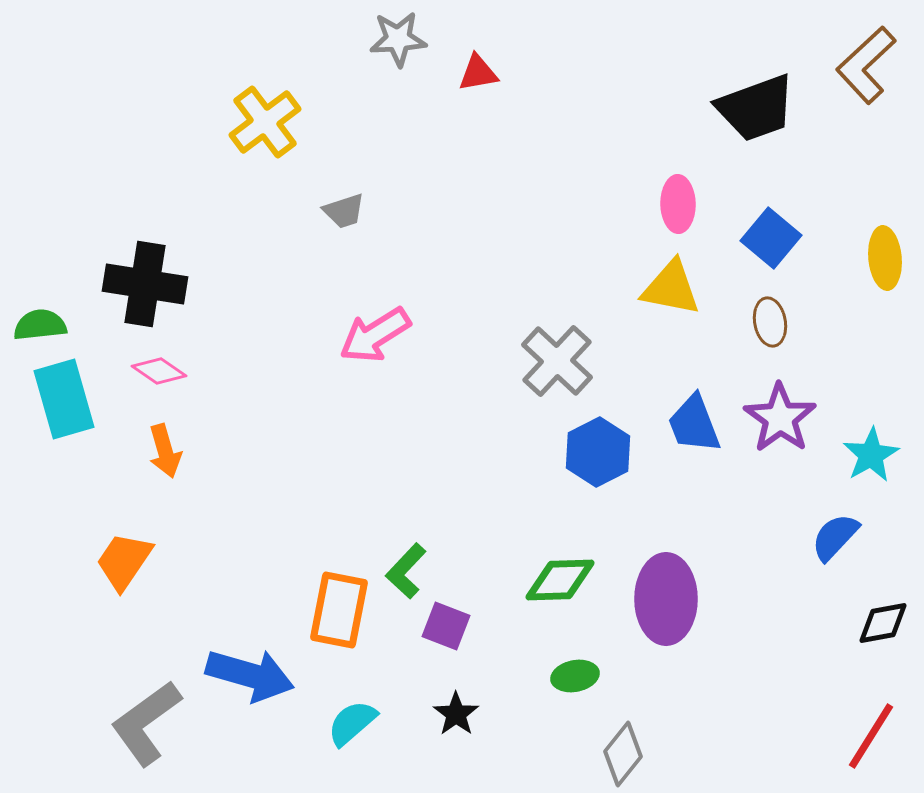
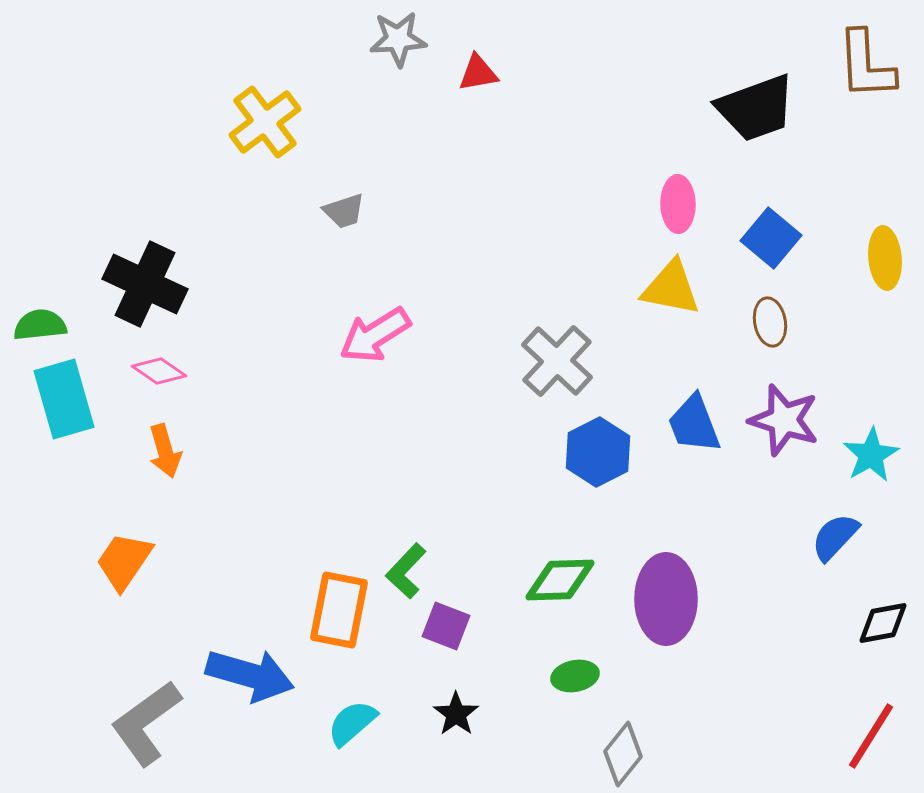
brown L-shape: rotated 50 degrees counterclockwise
black cross: rotated 16 degrees clockwise
purple star: moved 4 px right, 2 px down; rotated 18 degrees counterclockwise
